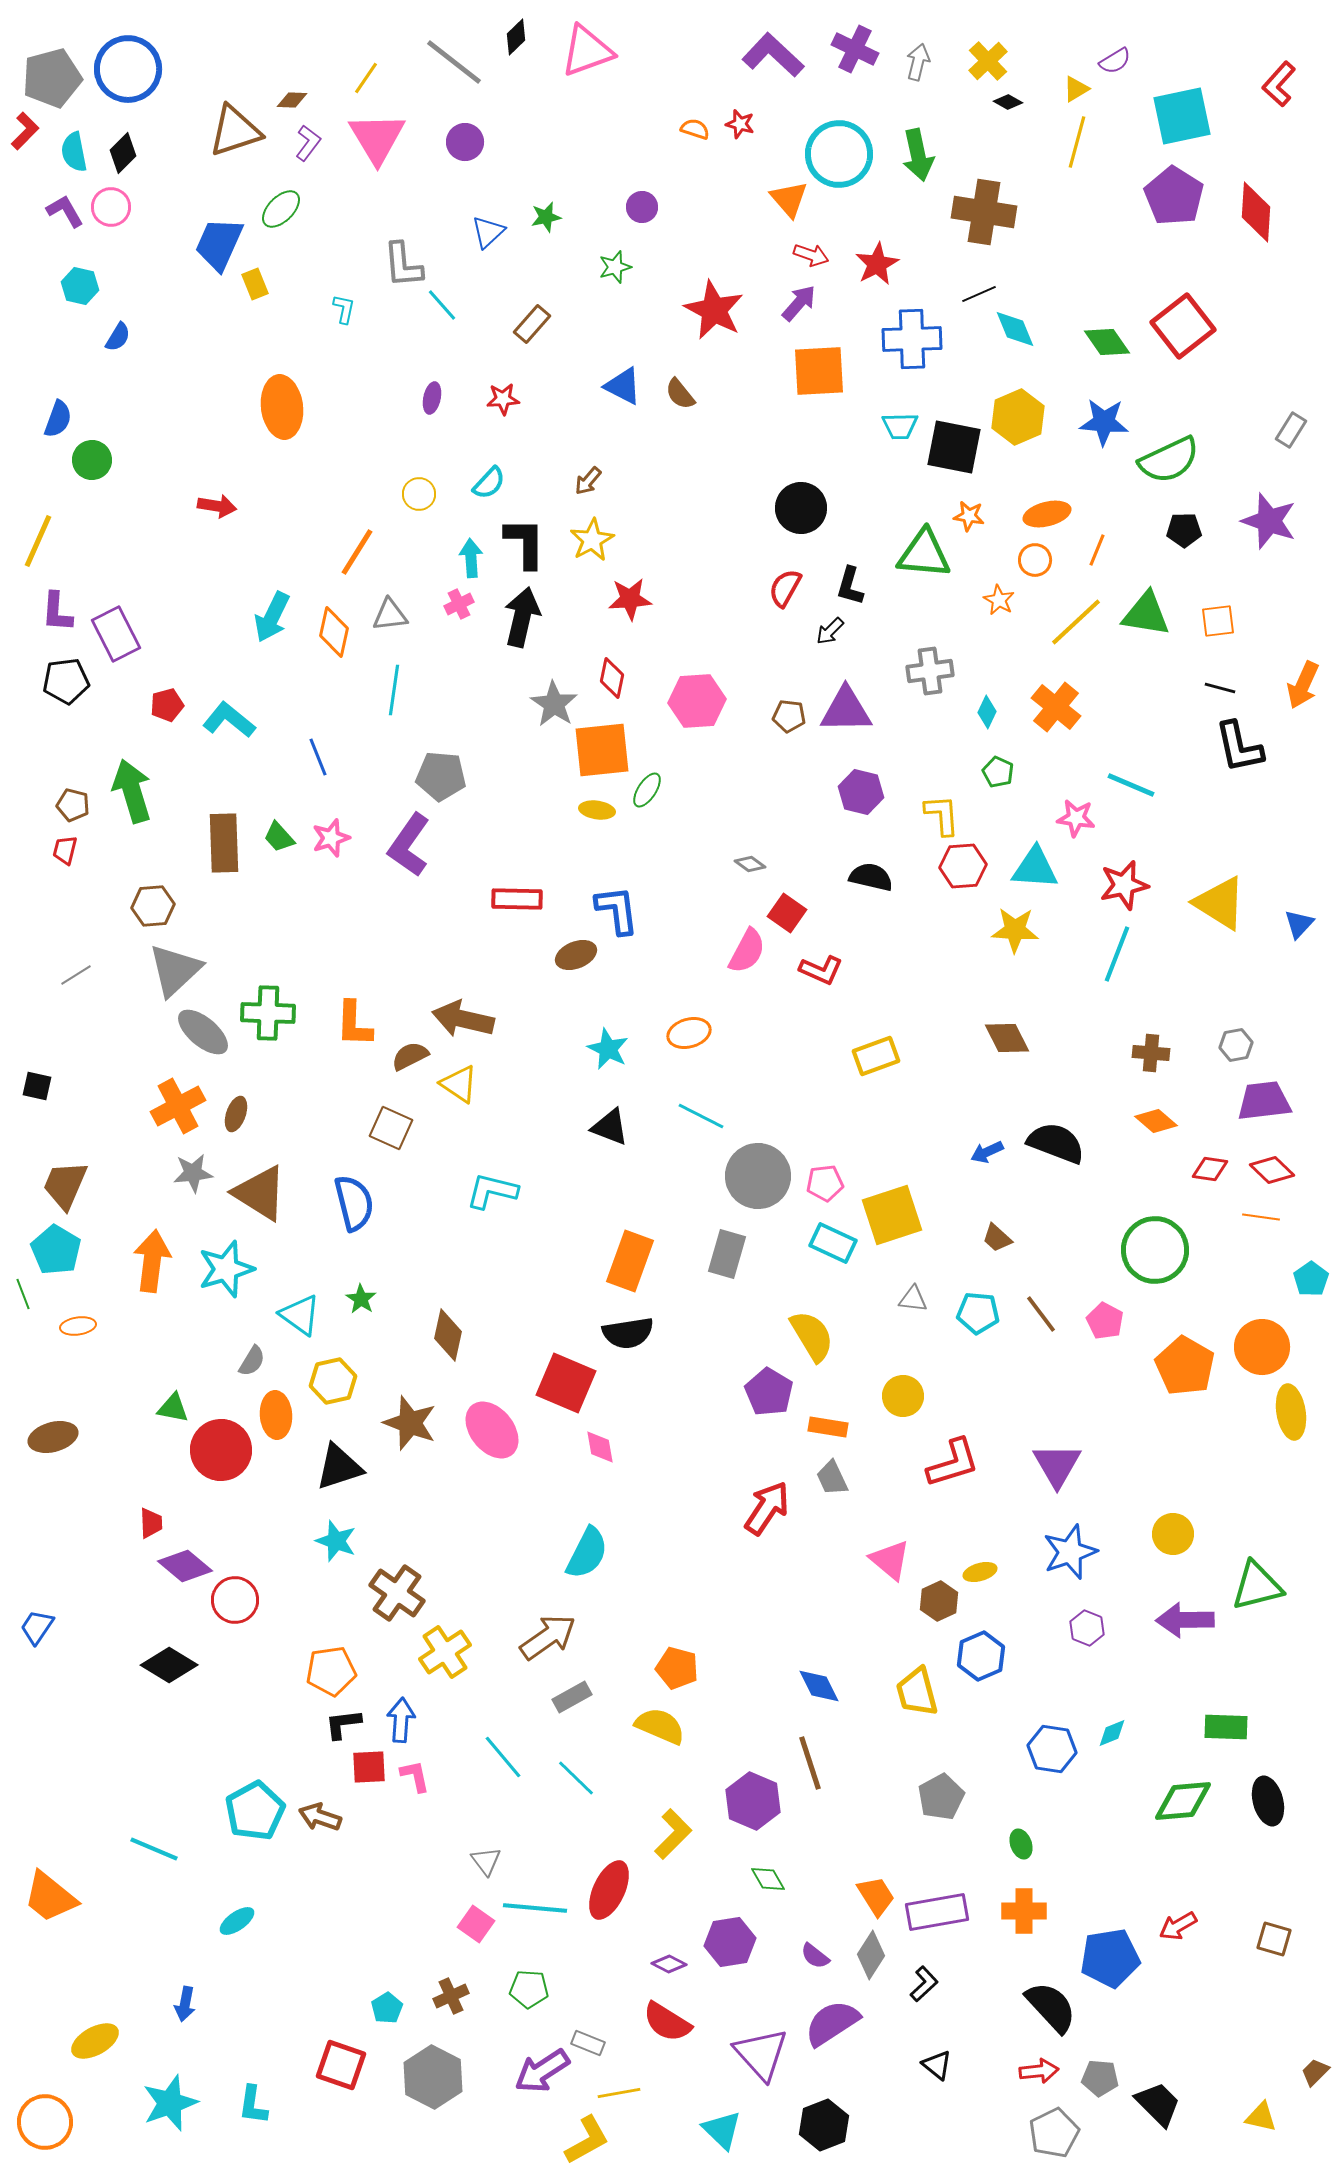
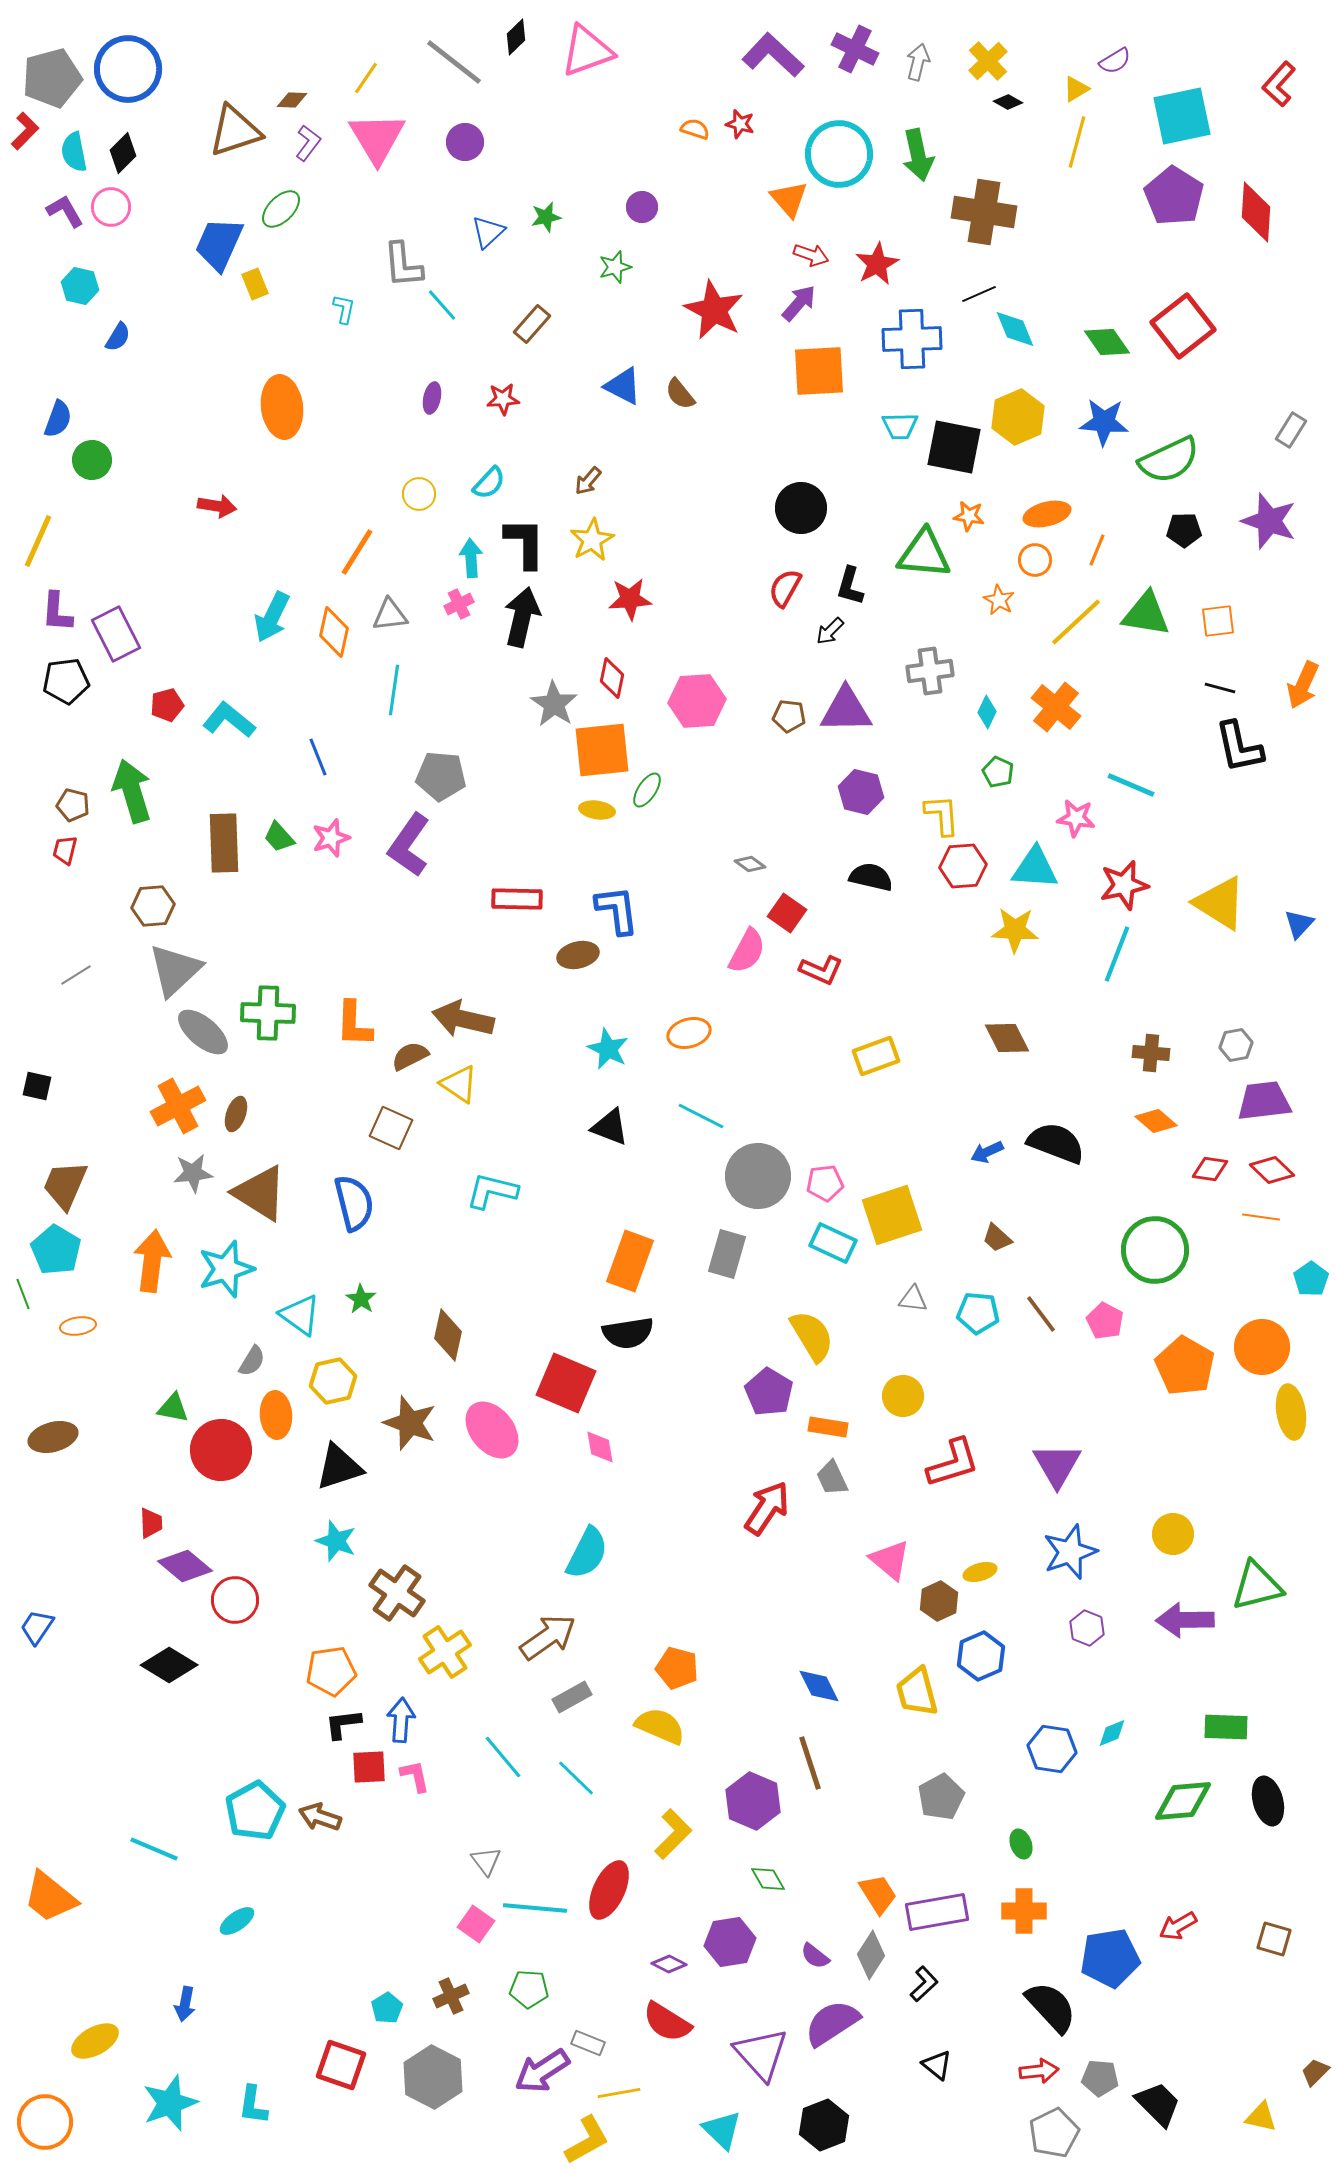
brown ellipse at (576, 955): moved 2 px right; rotated 9 degrees clockwise
orange trapezoid at (876, 1896): moved 2 px right, 2 px up
